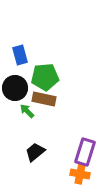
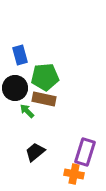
orange cross: moved 6 px left
